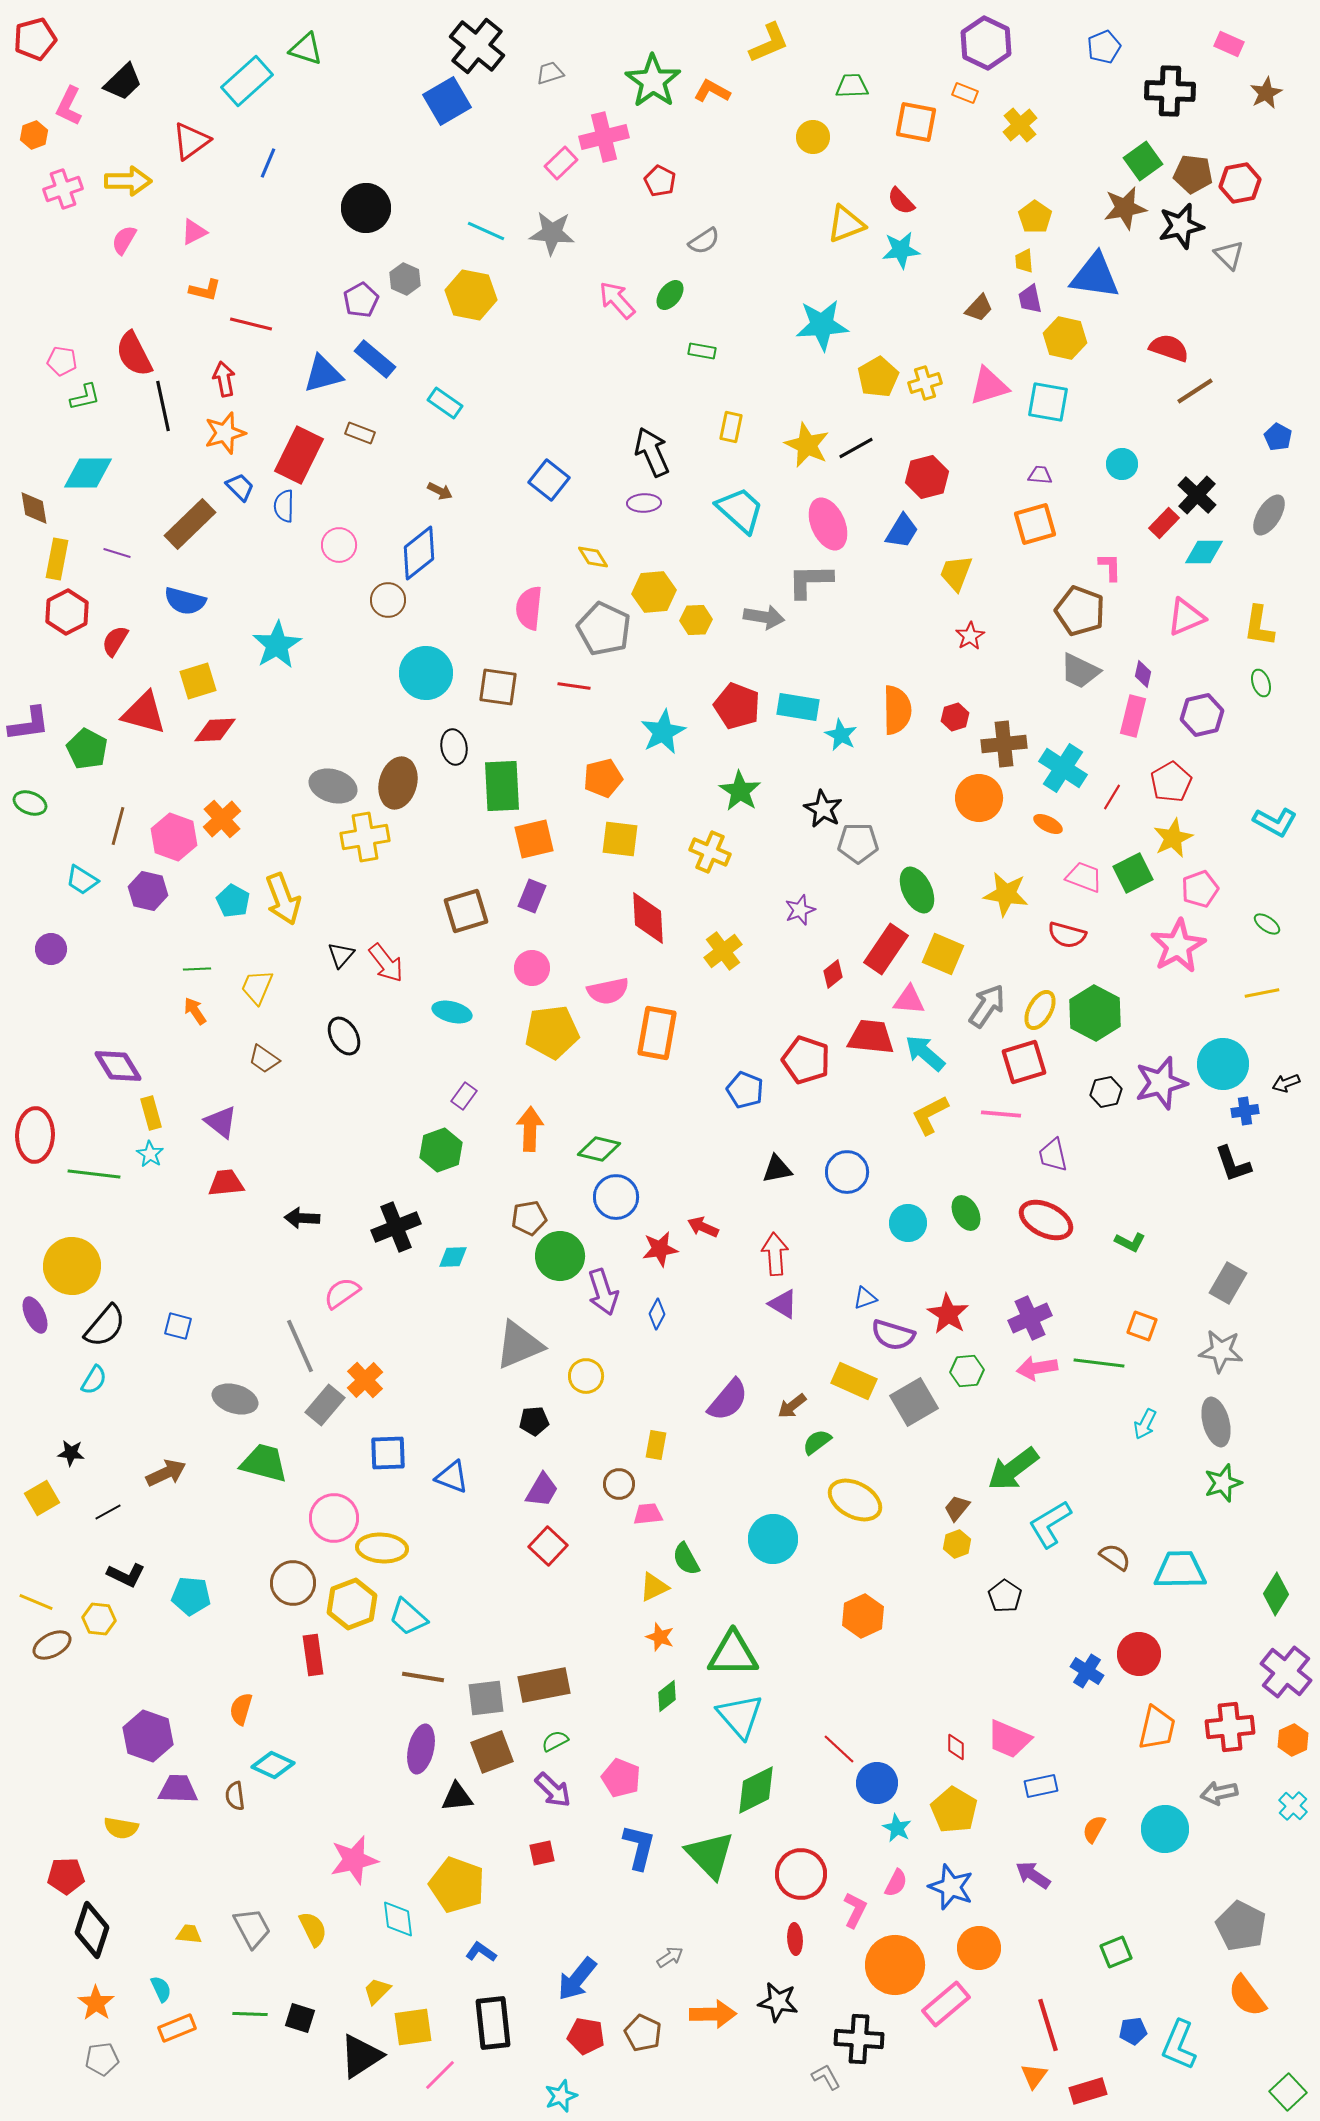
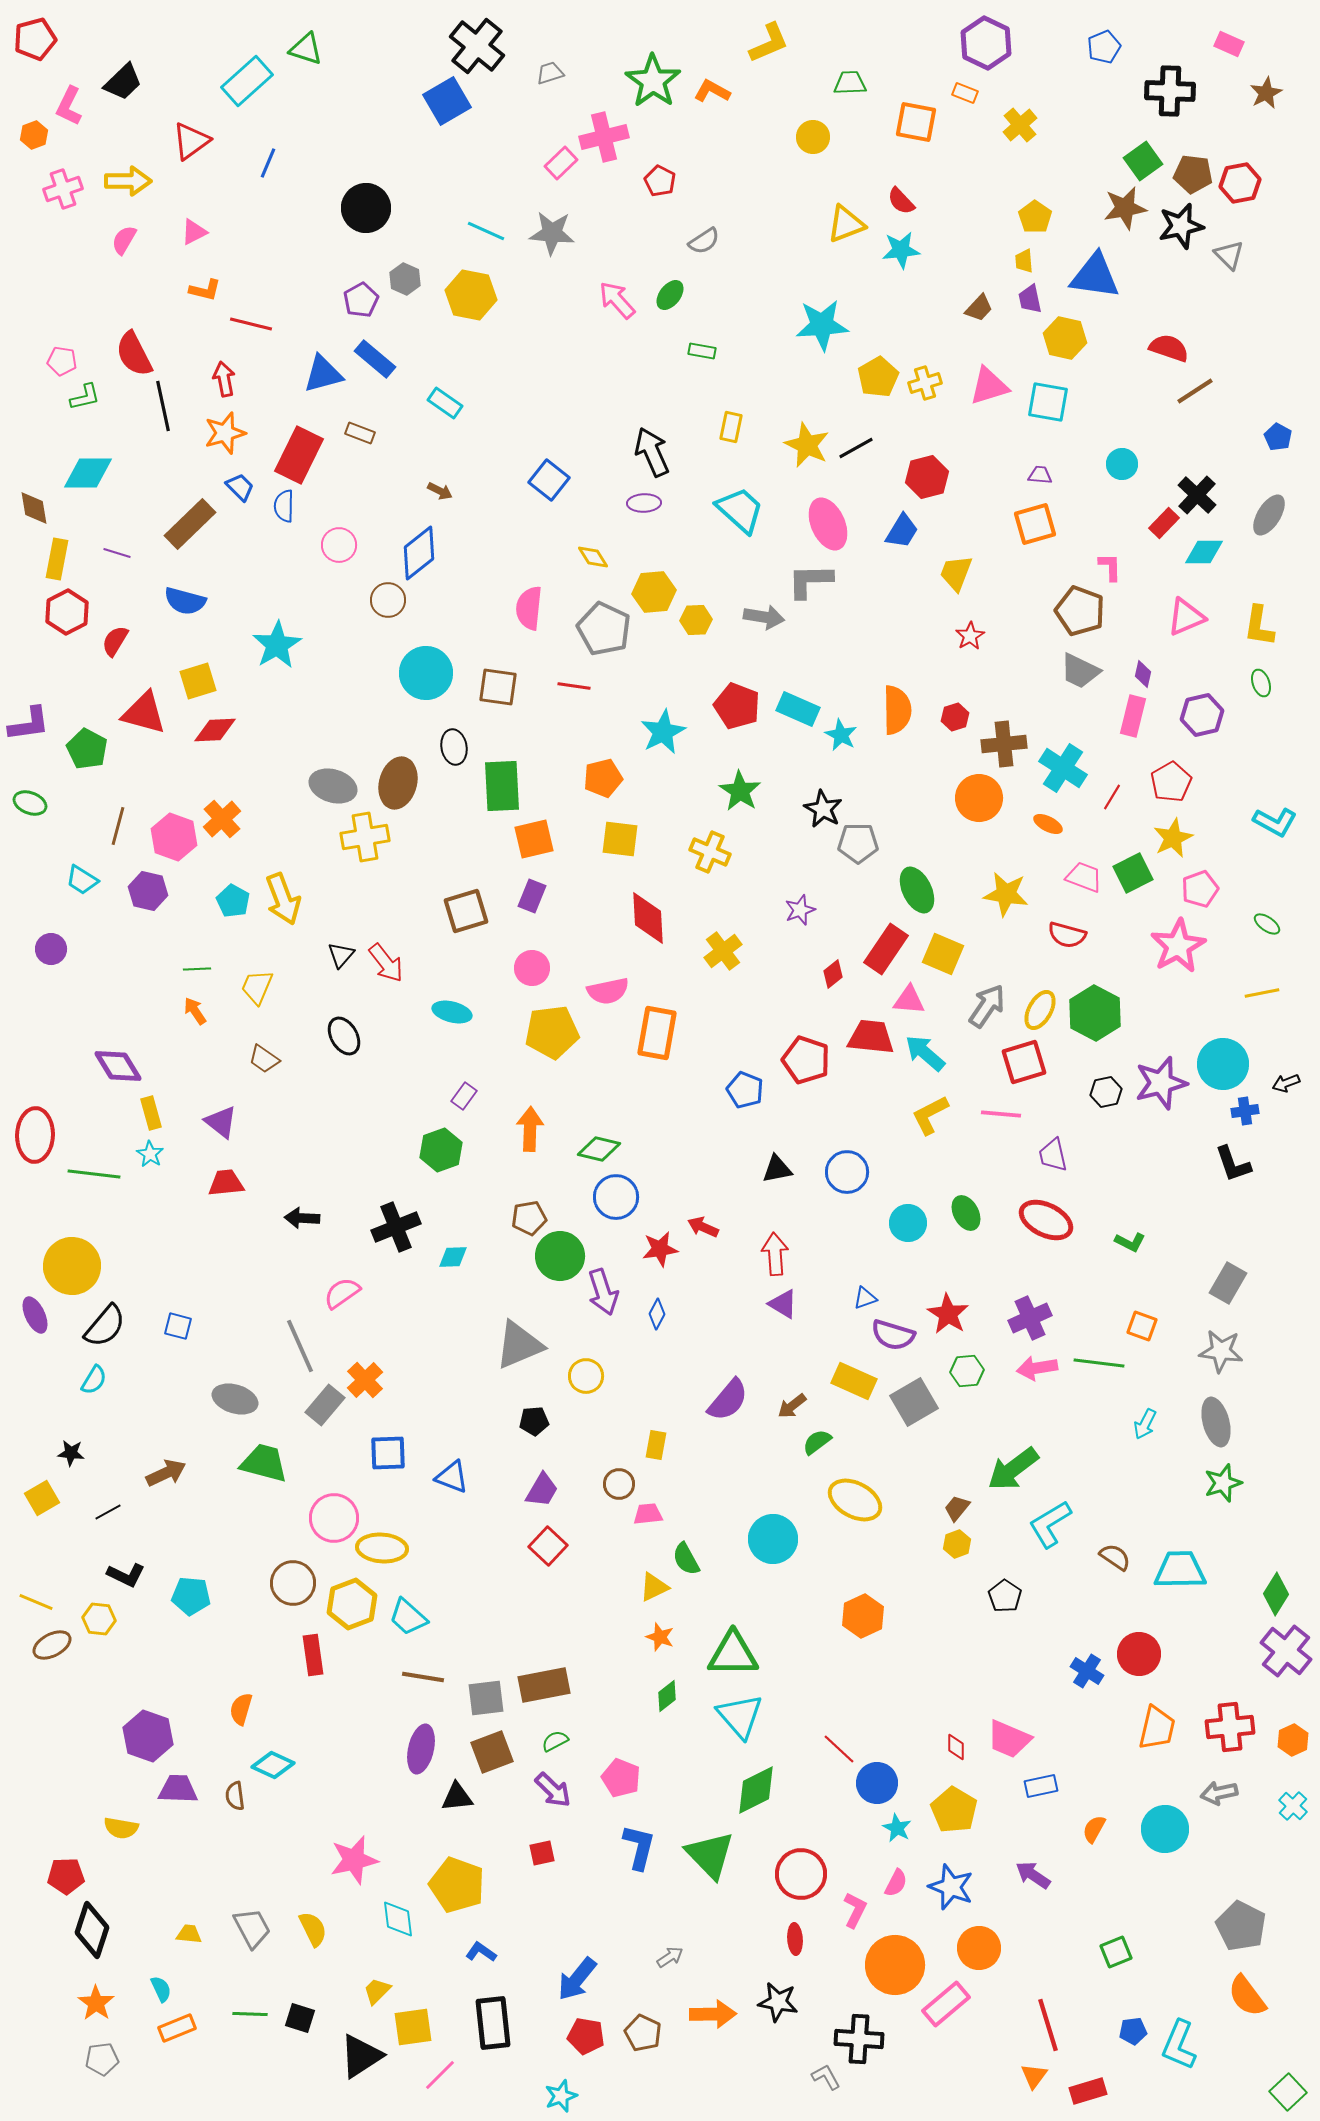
green trapezoid at (852, 86): moved 2 px left, 3 px up
cyan rectangle at (798, 707): moved 2 px down; rotated 15 degrees clockwise
purple cross at (1286, 1672): moved 21 px up
